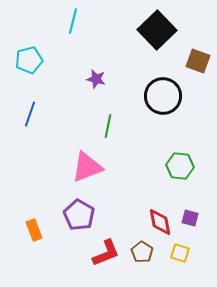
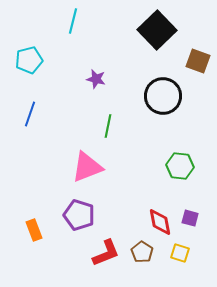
purple pentagon: rotated 12 degrees counterclockwise
